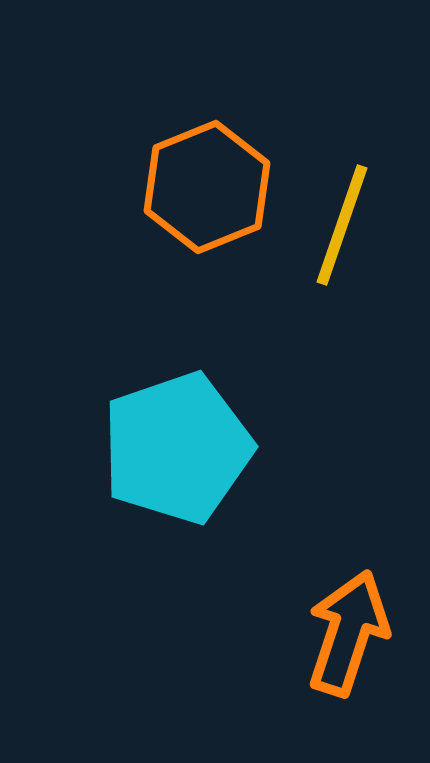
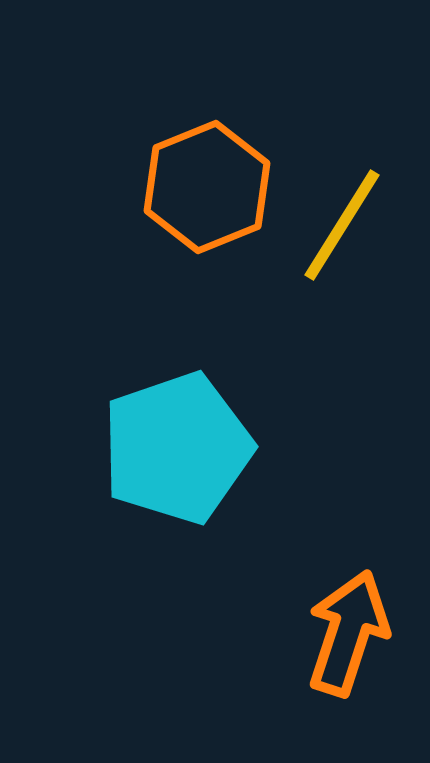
yellow line: rotated 13 degrees clockwise
